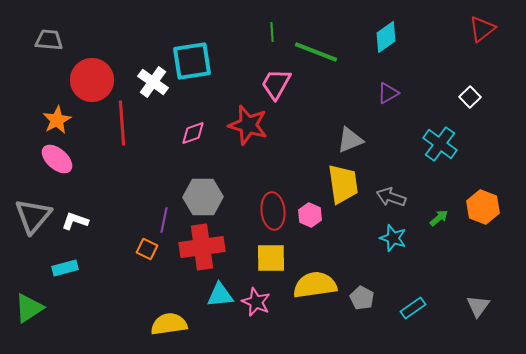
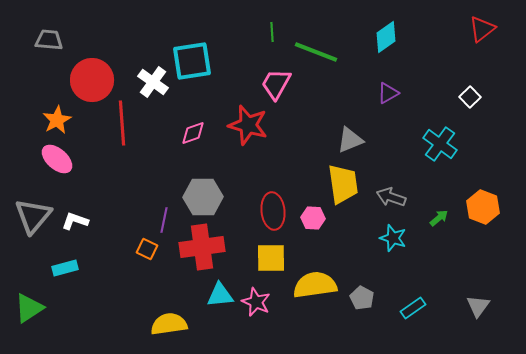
pink hexagon at (310, 215): moved 3 px right, 3 px down; rotated 20 degrees counterclockwise
